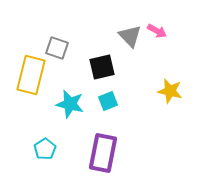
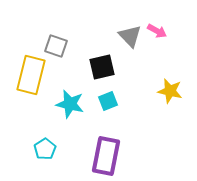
gray square: moved 1 px left, 2 px up
purple rectangle: moved 3 px right, 3 px down
